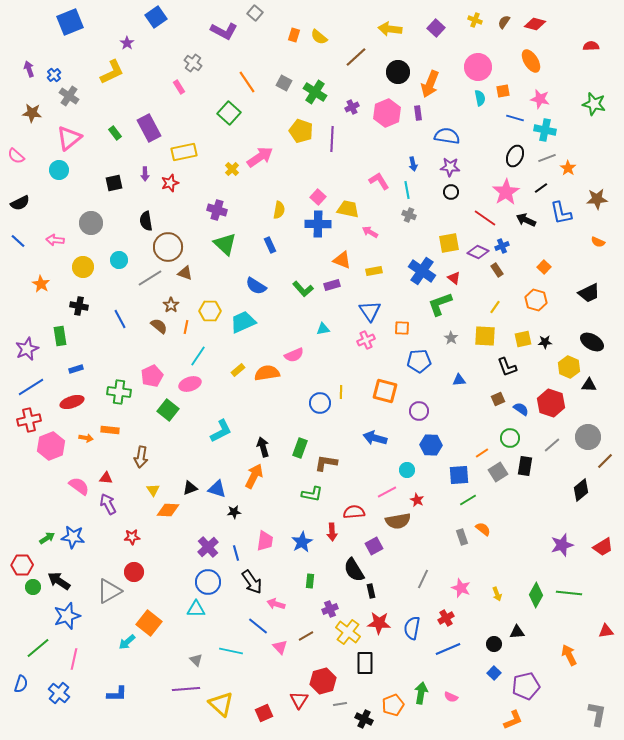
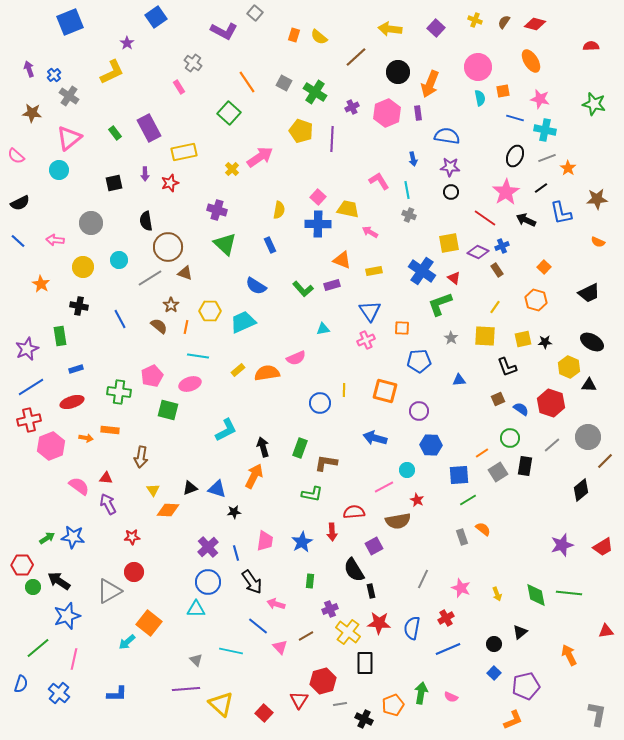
blue arrow at (413, 164): moved 5 px up
pink semicircle at (294, 355): moved 2 px right, 3 px down
cyan line at (198, 356): rotated 65 degrees clockwise
yellow line at (341, 392): moved 3 px right, 2 px up
green square at (168, 410): rotated 25 degrees counterclockwise
cyan L-shape at (221, 431): moved 5 px right, 1 px up
pink line at (387, 492): moved 3 px left, 5 px up
green diamond at (536, 595): rotated 40 degrees counterclockwise
black triangle at (517, 632): moved 3 px right; rotated 35 degrees counterclockwise
red square at (264, 713): rotated 24 degrees counterclockwise
